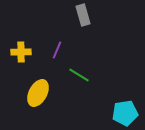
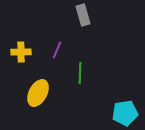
green line: moved 1 px right, 2 px up; rotated 60 degrees clockwise
